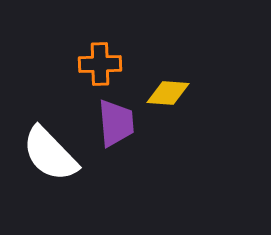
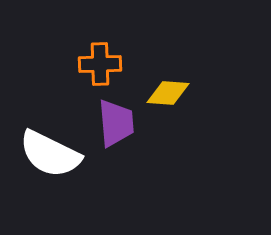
white semicircle: rotated 20 degrees counterclockwise
